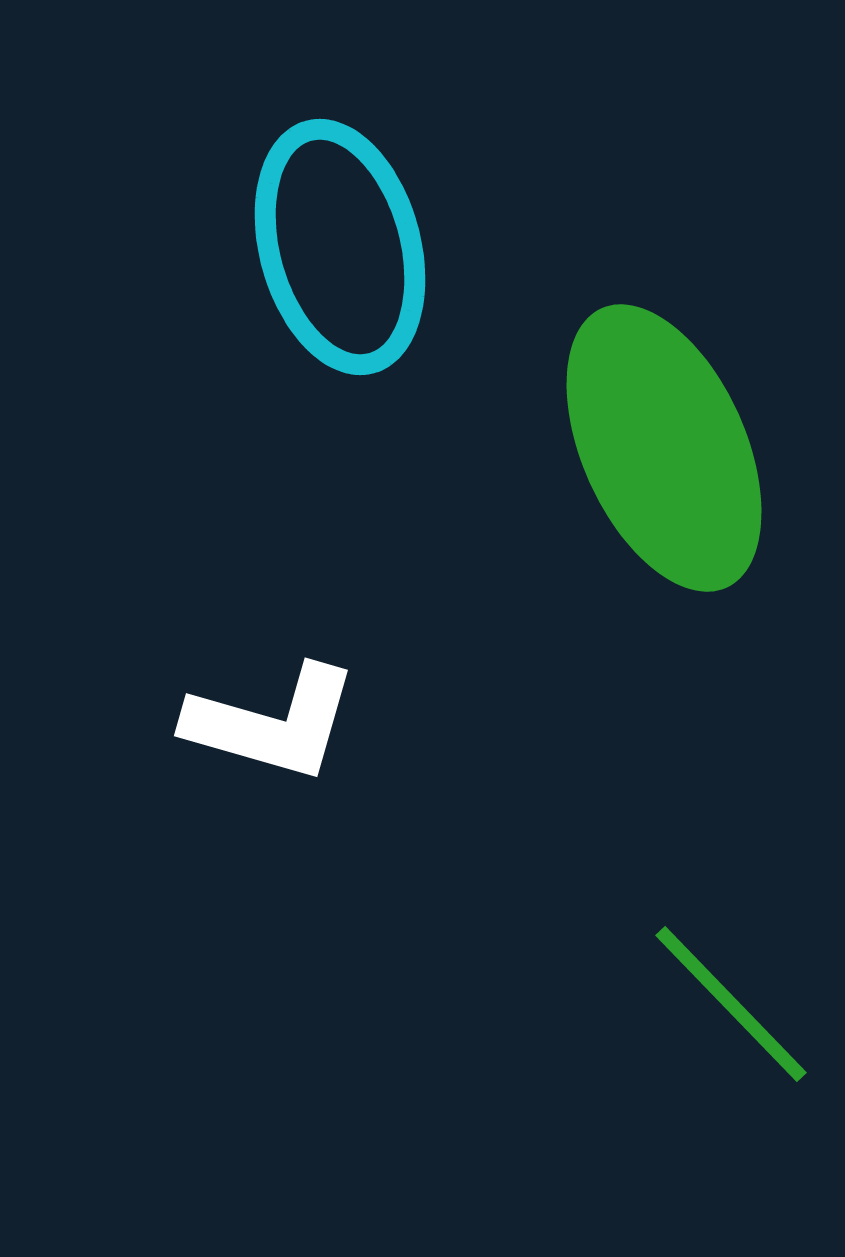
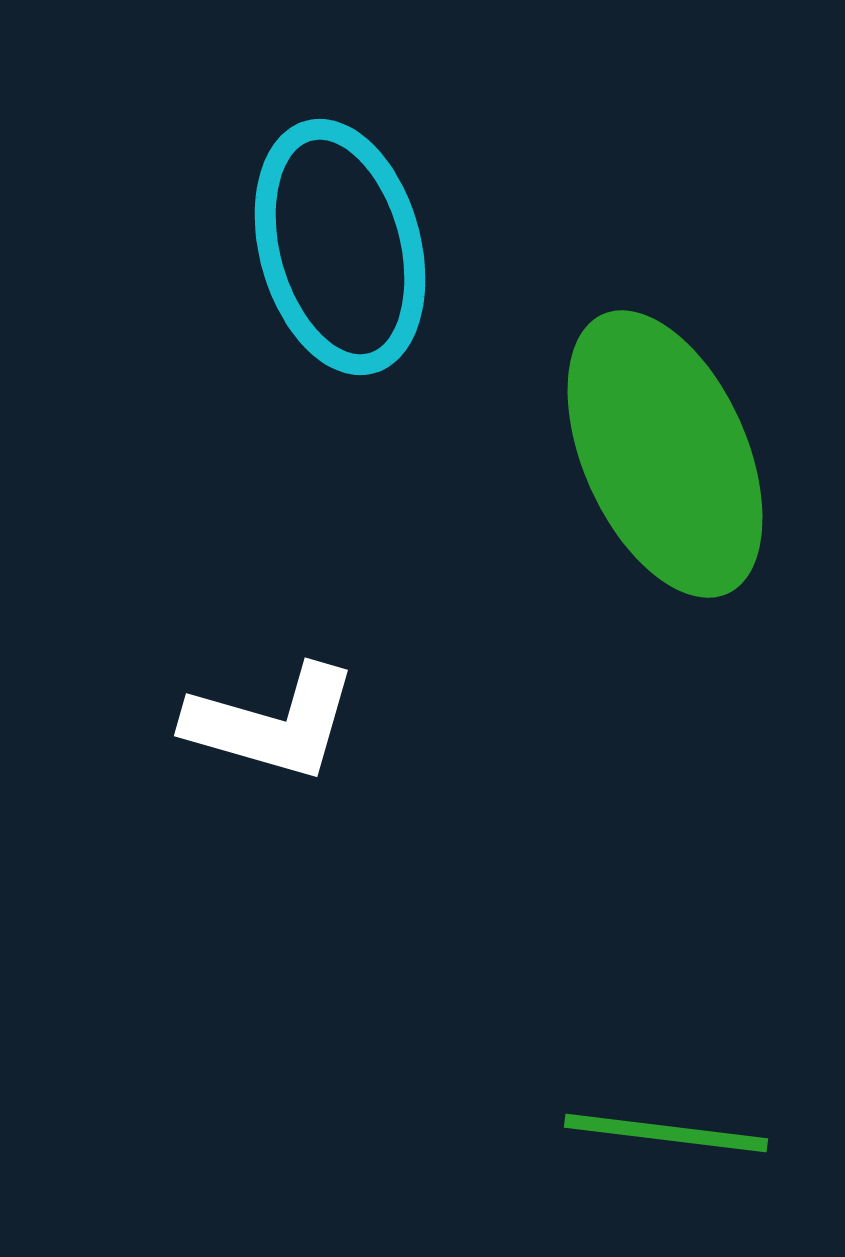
green ellipse: moved 1 px right, 6 px down
green line: moved 65 px left, 129 px down; rotated 39 degrees counterclockwise
